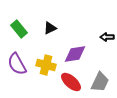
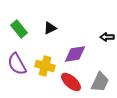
yellow cross: moved 1 px left, 1 px down
